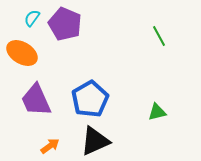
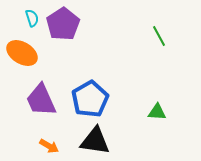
cyan semicircle: rotated 126 degrees clockwise
purple pentagon: moved 2 px left; rotated 16 degrees clockwise
purple trapezoid: moved 5 px right
green triangle: rotated 18 degrees clockwise
black triangle: rotated 32 degrees clockwise
orange arrow: moved 1 px left; rotated 66 degrees clockwise
